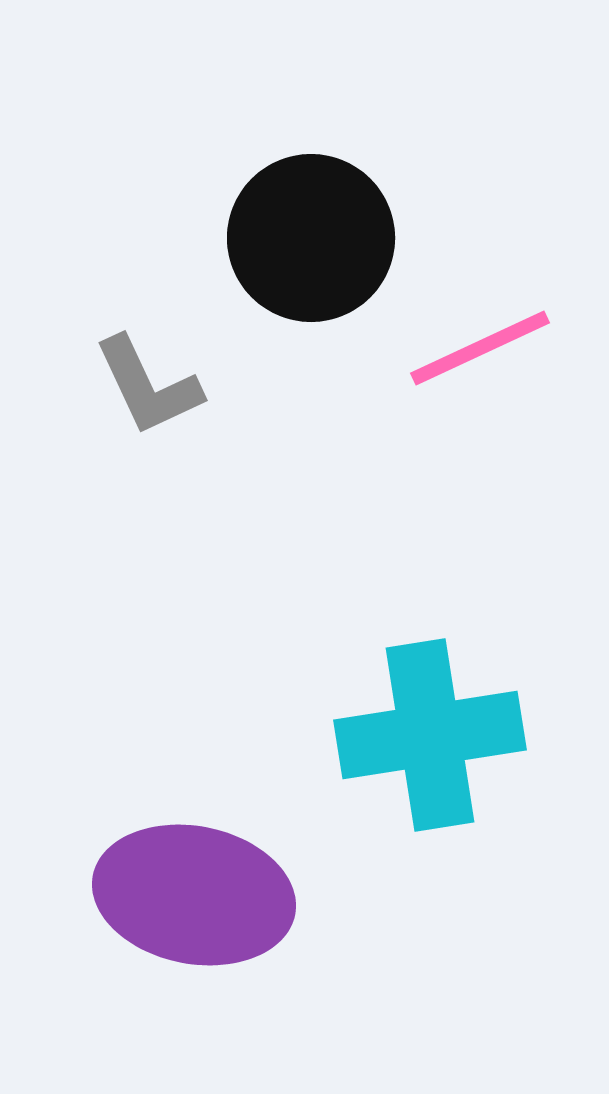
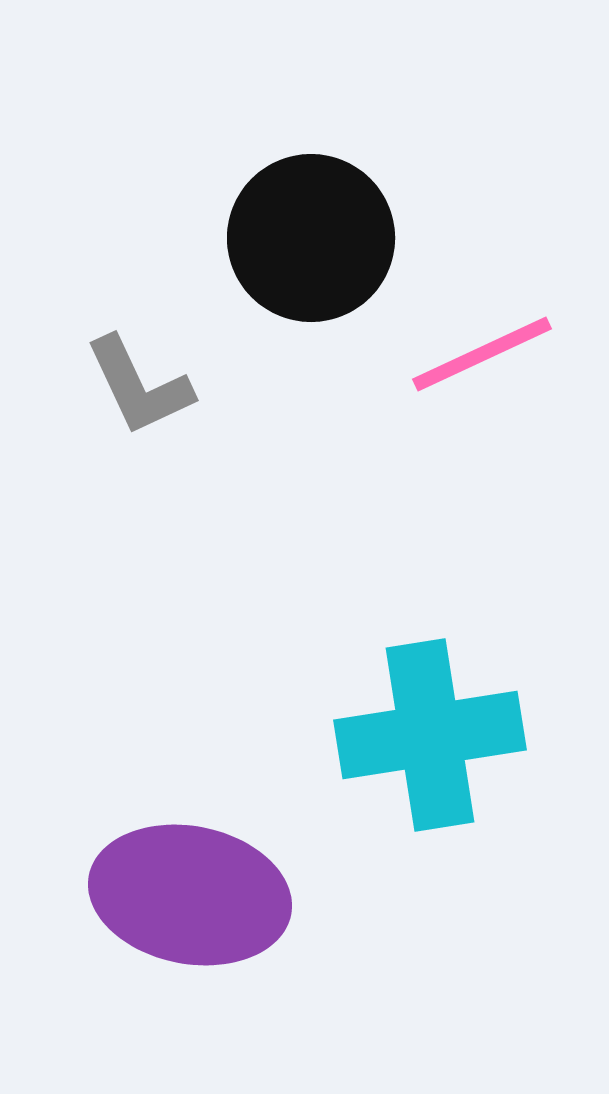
pink line: moved 2 px right, 6 px down
gray L-shape: moved 9 px left
purple ellipse: moved 4 px left
